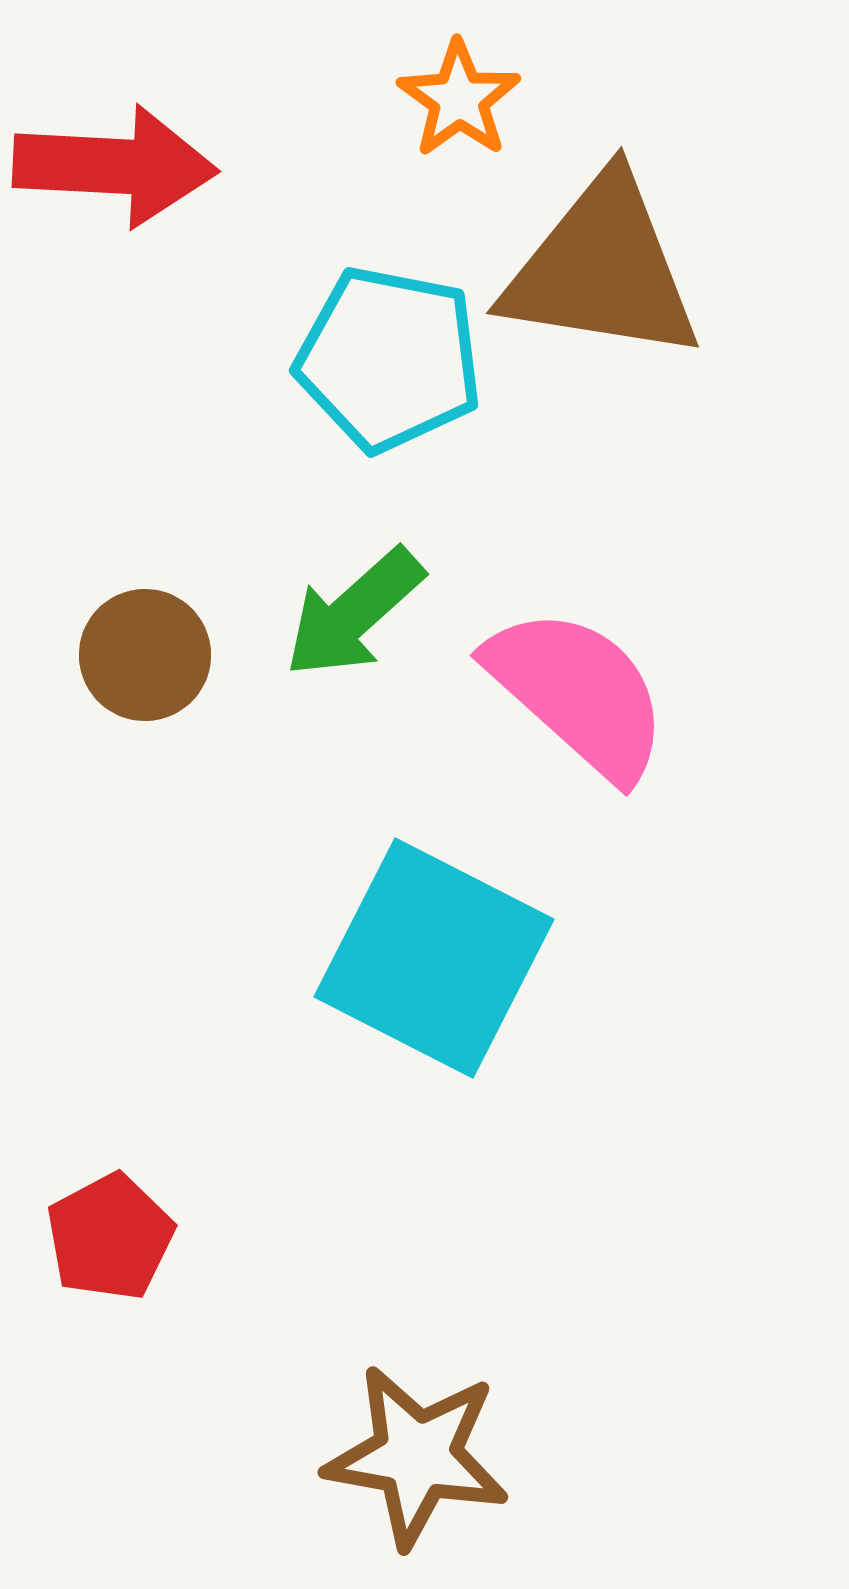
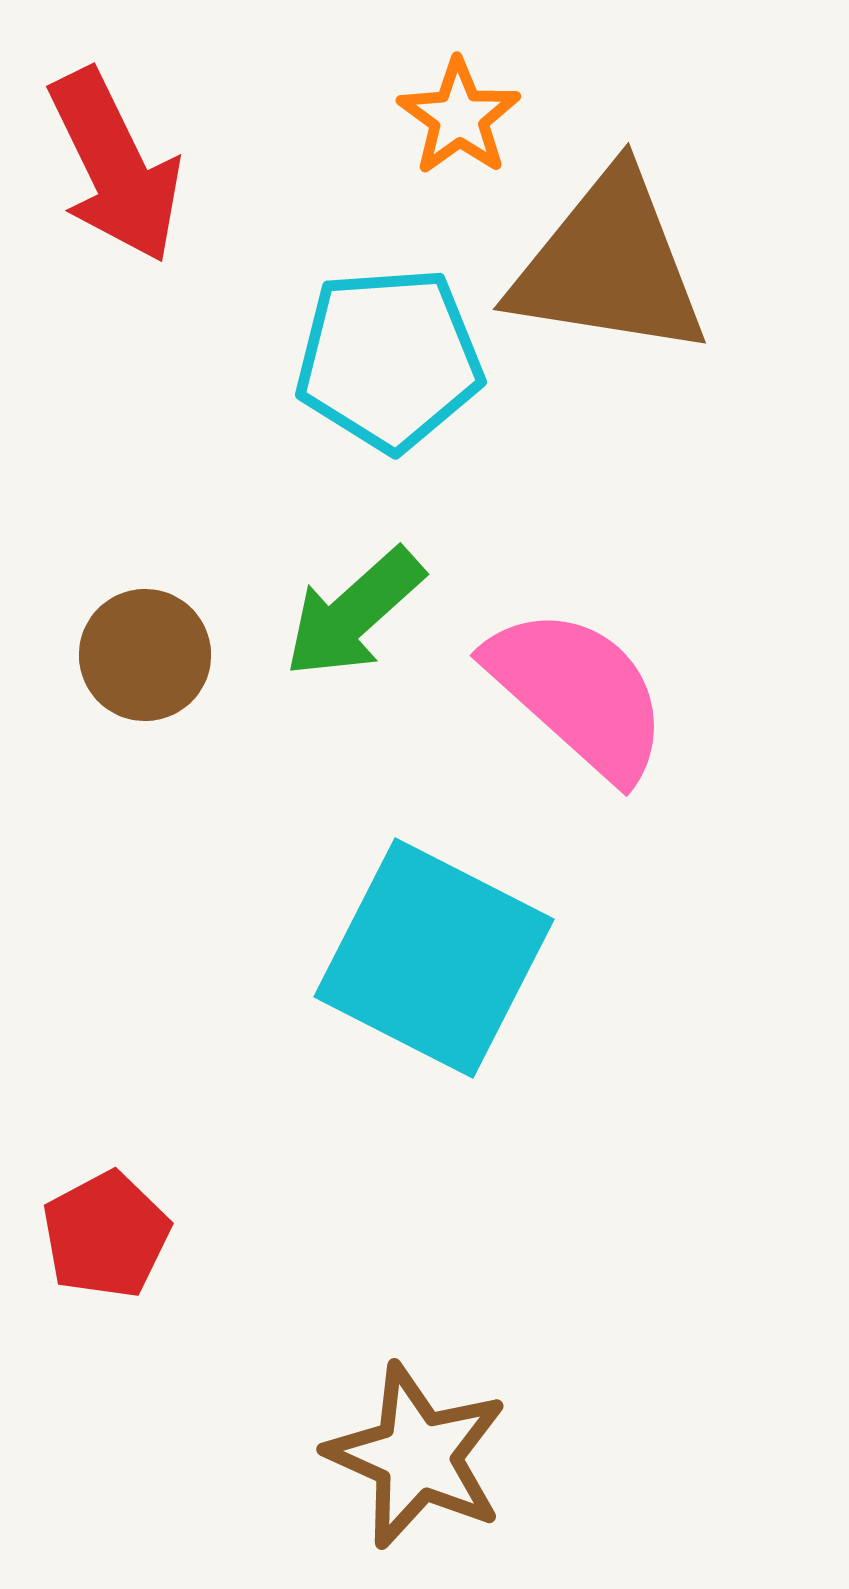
orange star: moved 18 px down
red arrow: rotated 61 degrees clockwise
brown triangle: moved 7 px right, 4 px up
cyan pentagon: rotated 15 degrees counterclockwise
red pentagon: moved 4 px left, 2 px up
brown star: rotated 14 degrees clockwise
